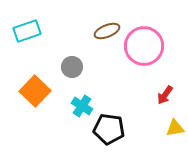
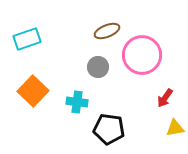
cyan rectangle: moved 8 px down
pink circle: moved 2 px left, 9 px down
gray circle: moved 26 px right
orange square: moved 2 px left
red arrow: moved 3 px down
cyan cross: moved 5 px left, 4 px up; rotated 25 degrees counterclockwise
